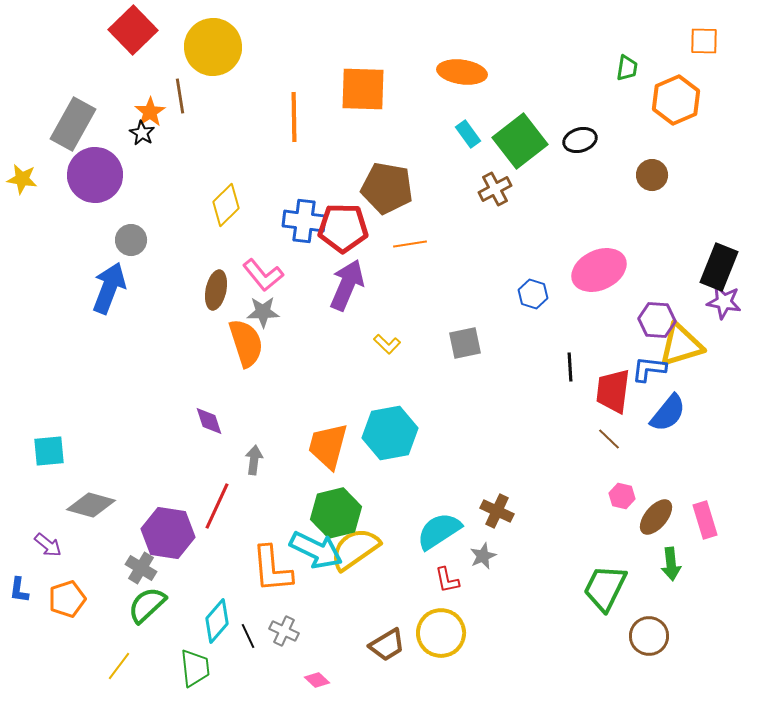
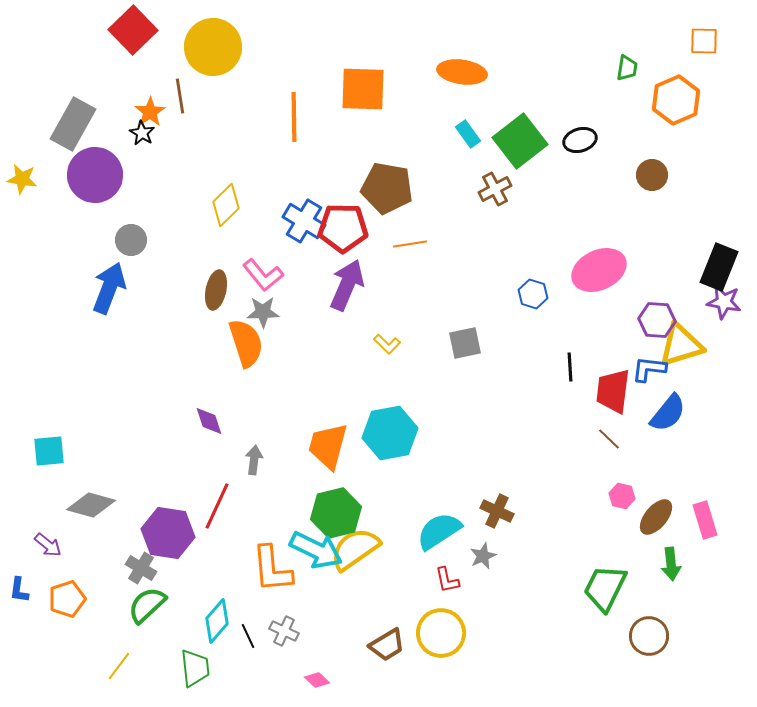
blue cross at (304, 221): rotated 24 degrees clockwise
